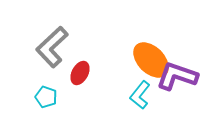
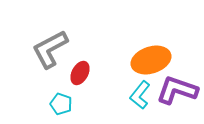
gray L-shape: moved 2 px left, 2 px down; rotated 15 degrees clockwise
orange ellipse: rotated 63 degrees counterclockwise
purple L-shape: moved 14 px down
cyan pentagon: moved 15 px right, 7 px down
